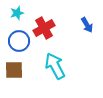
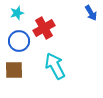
blue arrow: moved 4 px right, 12 px up
